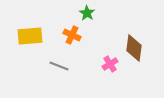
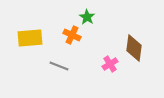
green star: moved 4 px down
yellow rectangle: moved 2 px down
